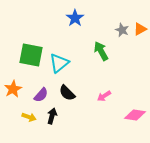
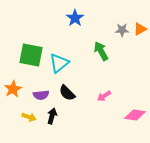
gray star: rotated 24 degrees counterclockwise
purple semicircle: rotated 42 degrees clockwise
